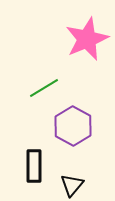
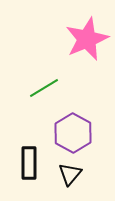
purple hexagon: moved 7 px down
black rectangle: moved 5 px left, 3 px up
black triangle: moved 2 px left, 11 px up
